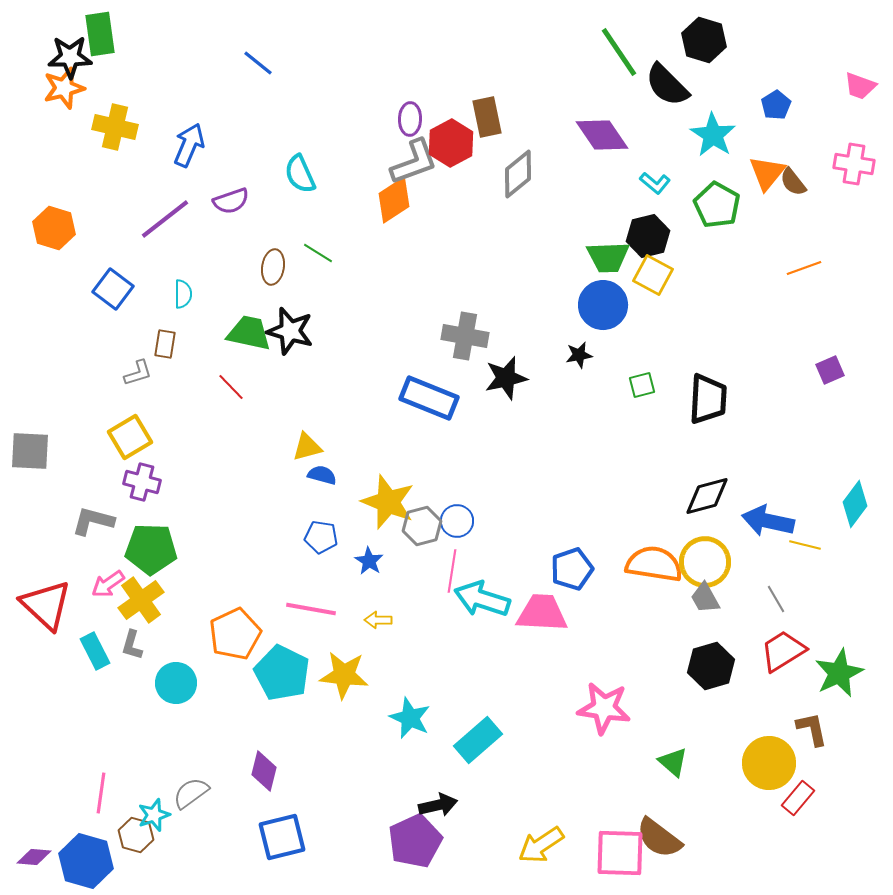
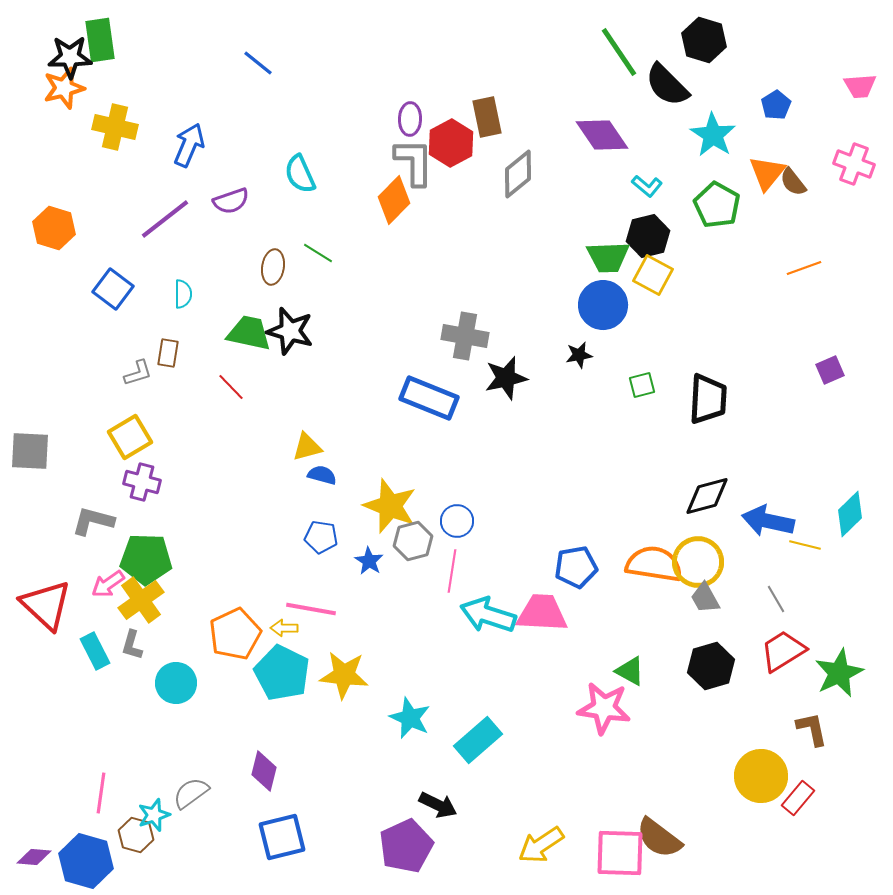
green rectangle at (100, 34): moved 6 px down
pink trapezoid at (860, 86): rotated 24 degrees counterclockwise
gray L-shape at (414, 162): rotated 70 degrees counterclockwise
pink cross at (854, 164): rotated 12 degrees clockwise
cyan L-shape at (655, 183): moved 8 px left, 3 px down
orange diamond at (394, 200): rotated 12 degrees counterclockwise
brown rectangle at (165, 344): moved 3 px right, 9 px down
yellow star at (388, 502): moved 2 px right, 4 px down
cyan diamond at (855, 504): moved 5 px left, 10 px down; rotated 9 degrees clockwise
gray hexagon at (422, 526): moved 9 px left, 15 px down
green pentagon at (151, 549): moved 5 px left, 10 px down
yellow circle at (705, 562): moved 7 px left
blue pentagon at (572, 569): moved 4 px right, 2 px up; rotated 9 degrees clockwise
cyan arrow at (482, 599): moved 6 px right, 16 px down
yellow arrow at (378, 620): moved 94 px left, 8 px down
green triangle at (673, 762): moved 43 px left, 91 px up; rotated 12 degrees counterclockwise
yellow circle at (769, 763): moved 8 px left, 13 px down
black arrow at (438, 805): rotated 39 degrees clockwise
purple pentagon at (415, 841): moved 9 px left, 5 px down
